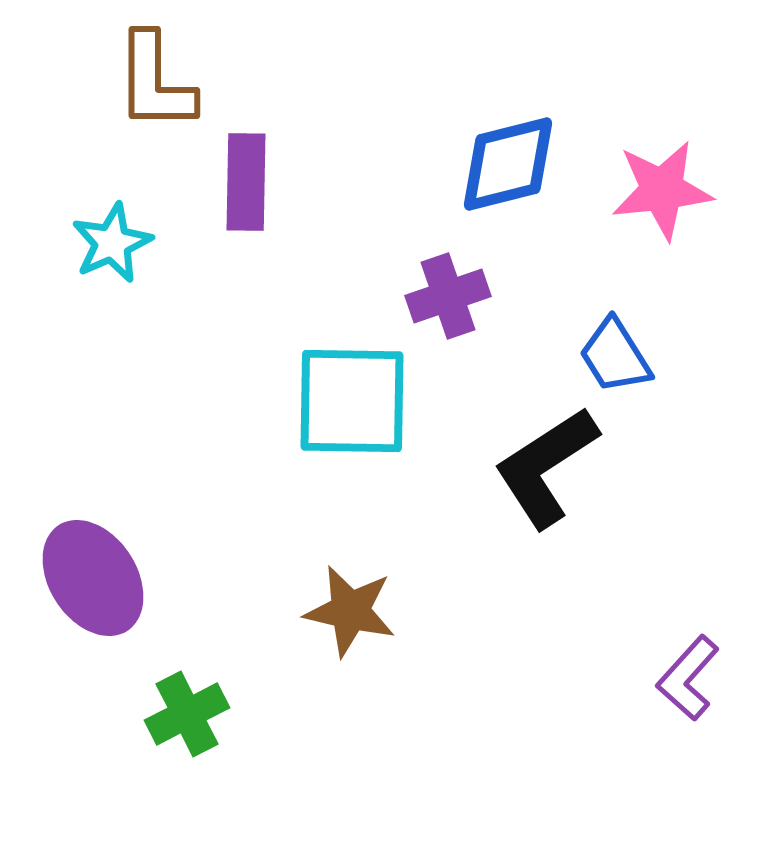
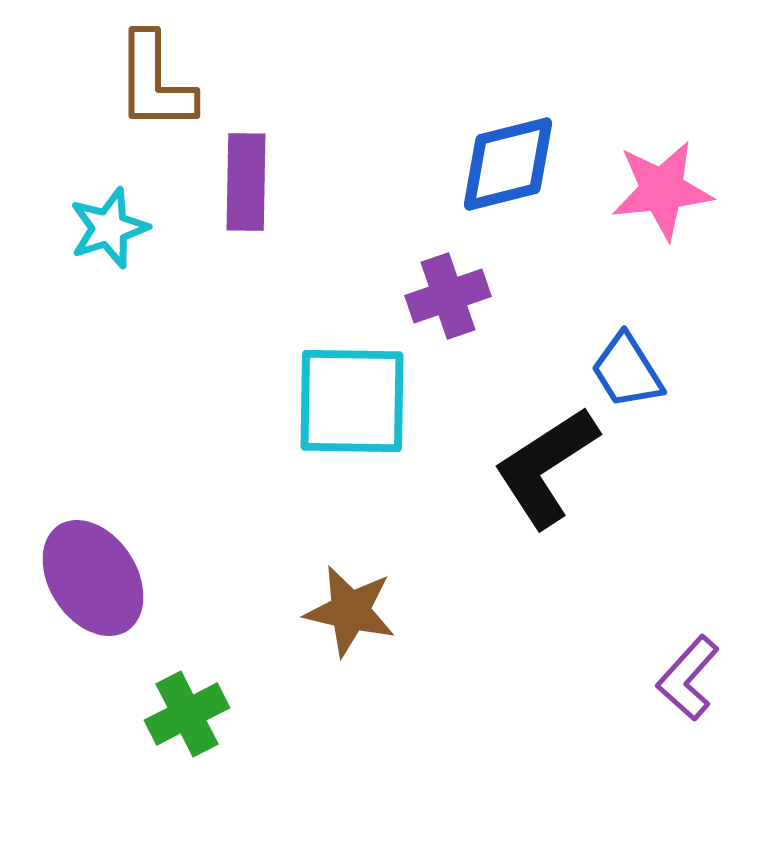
cyan star: moved 3 px left, 15 px up; rotated 6 degrees clockwise
blue trapezoid: moved 12 px right, 15 px down
